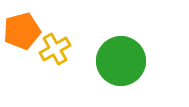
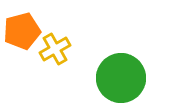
green circle: moved 17 px down
